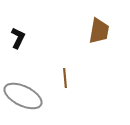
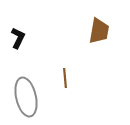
gray ellipse: moved 3 px right, 1 px down; rotated 51 degrees clockwise
